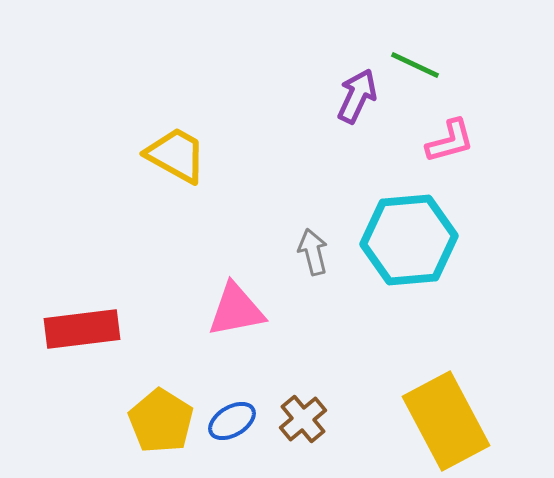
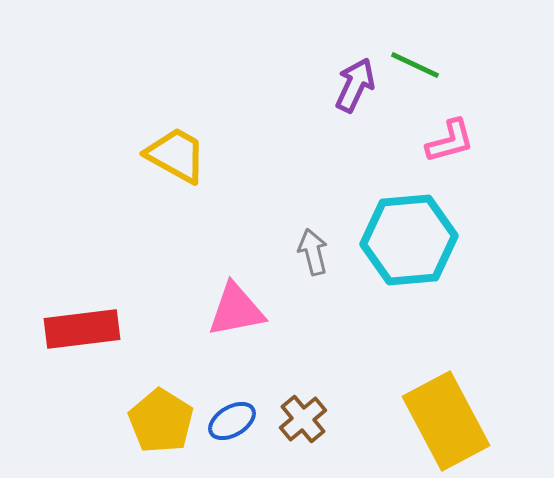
purple arrow: moved 2 px left, 11 px up
